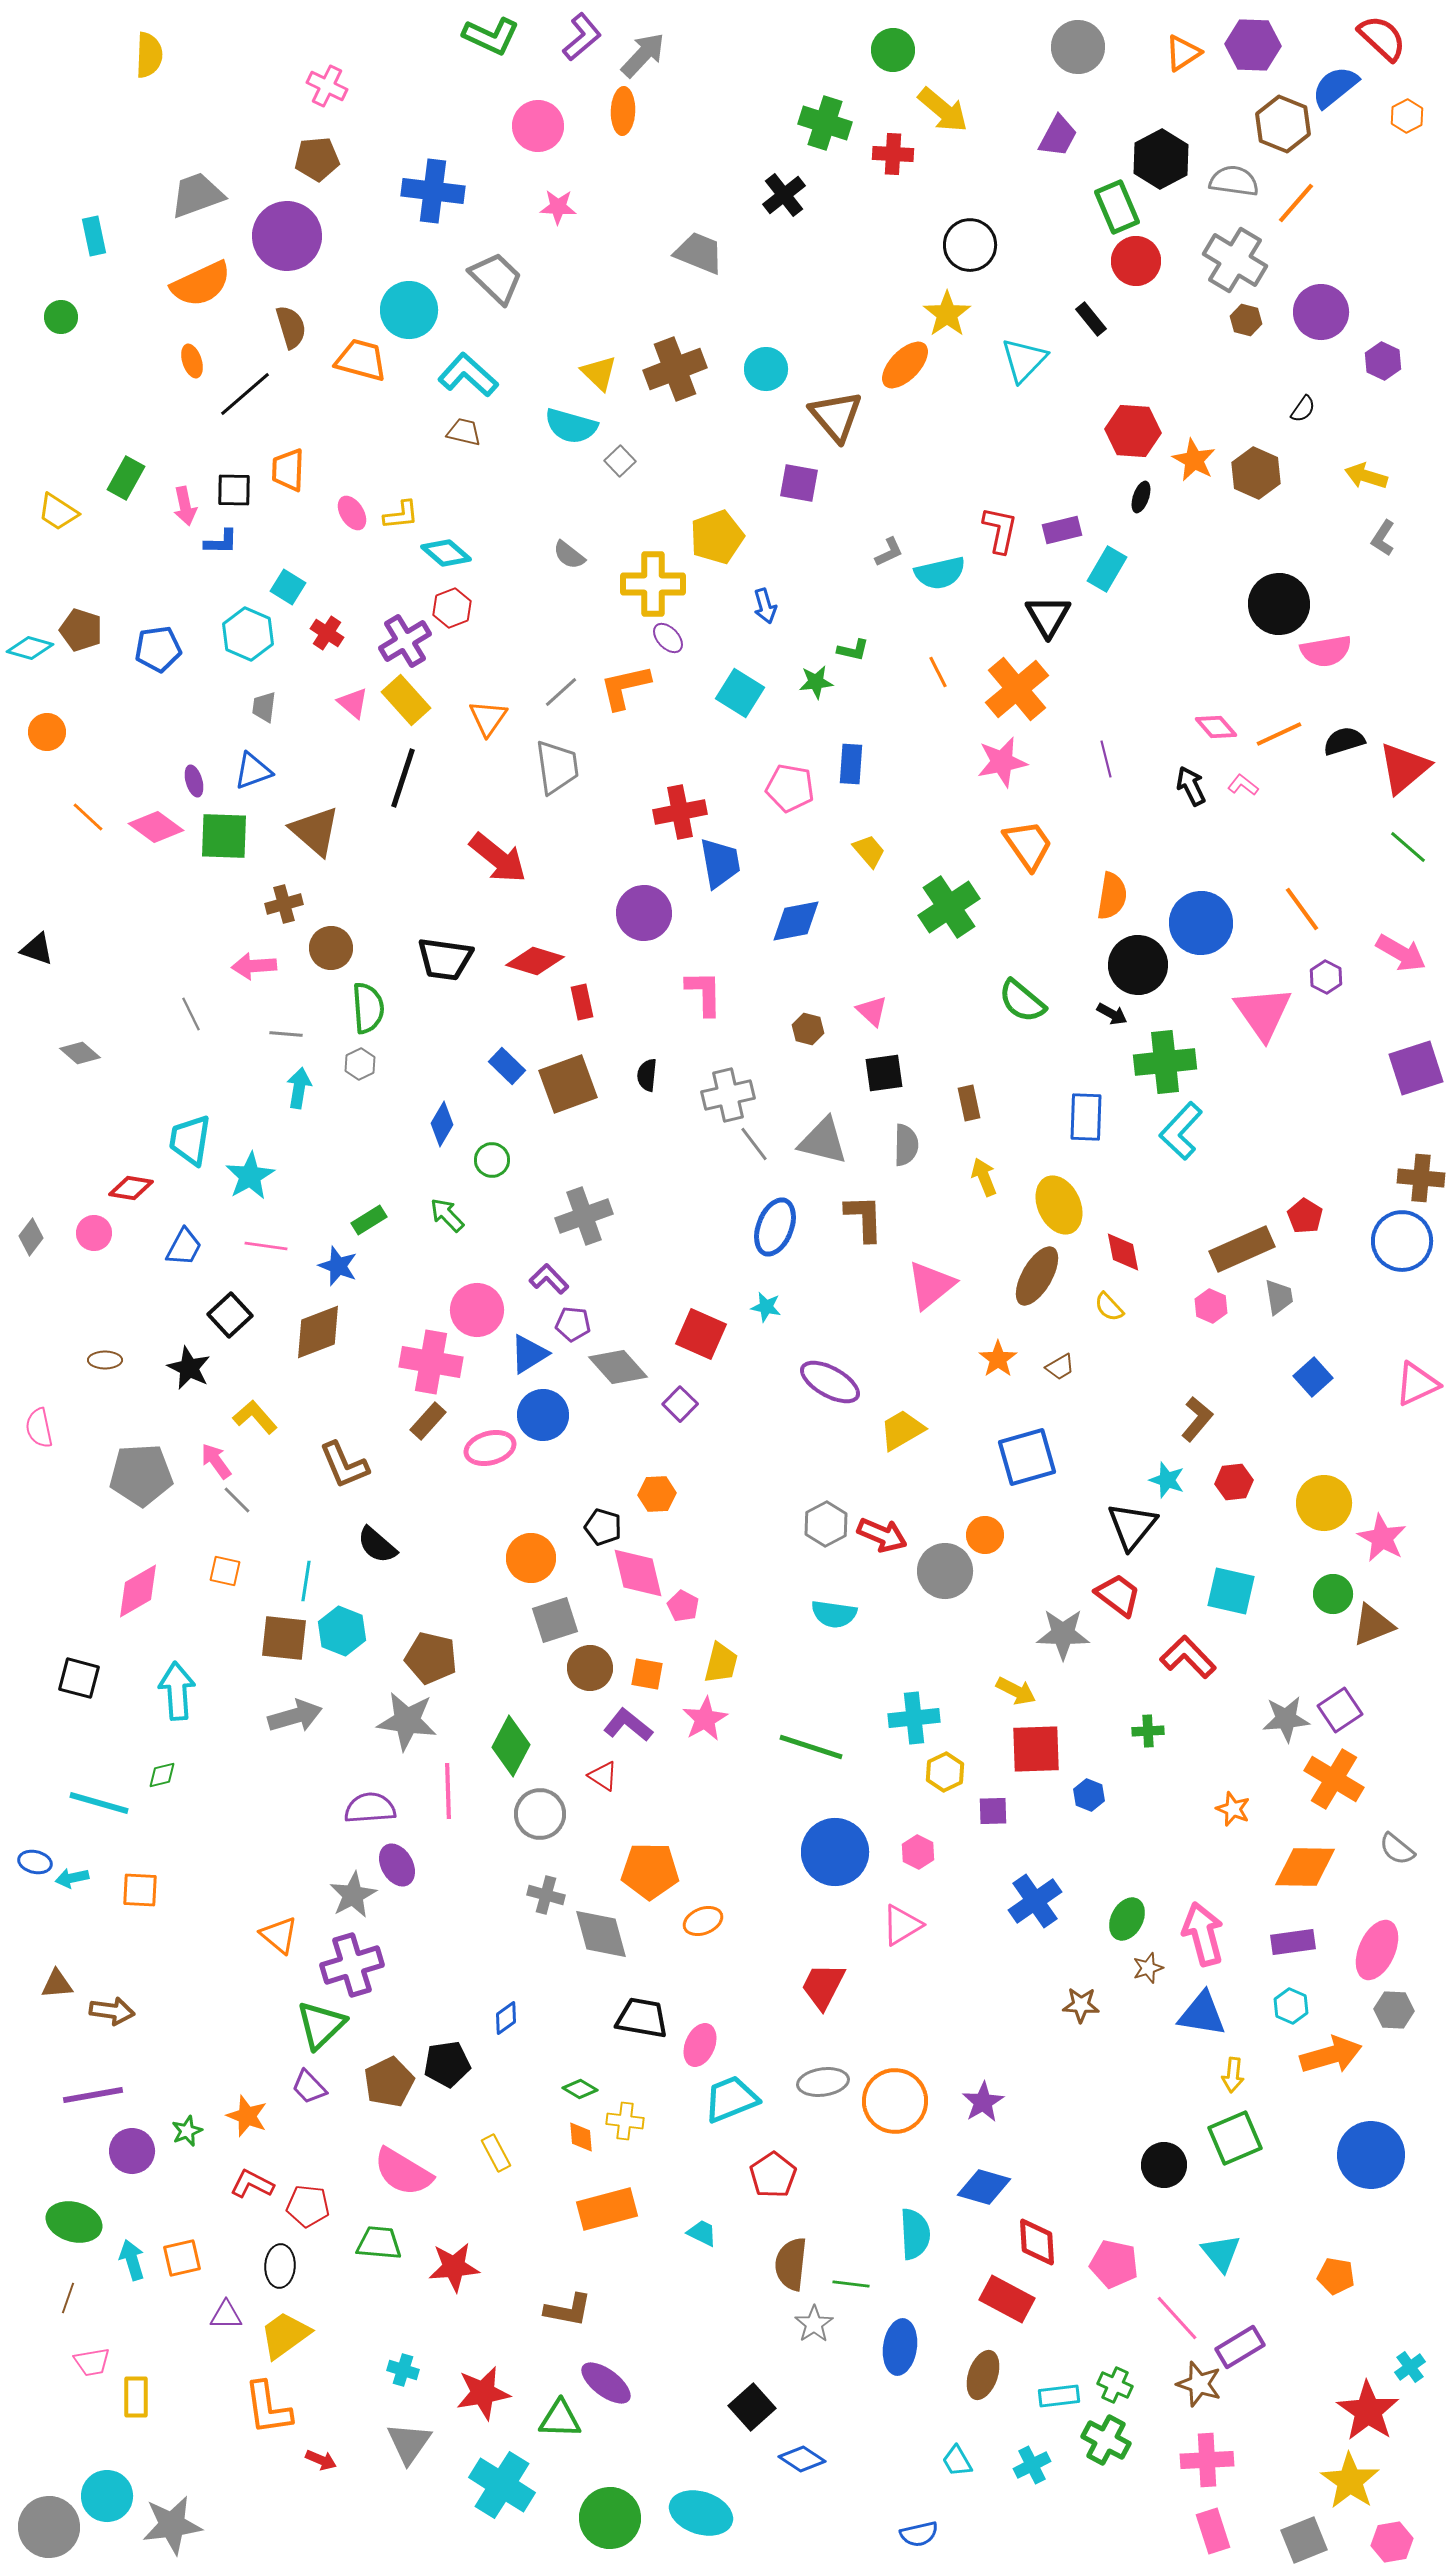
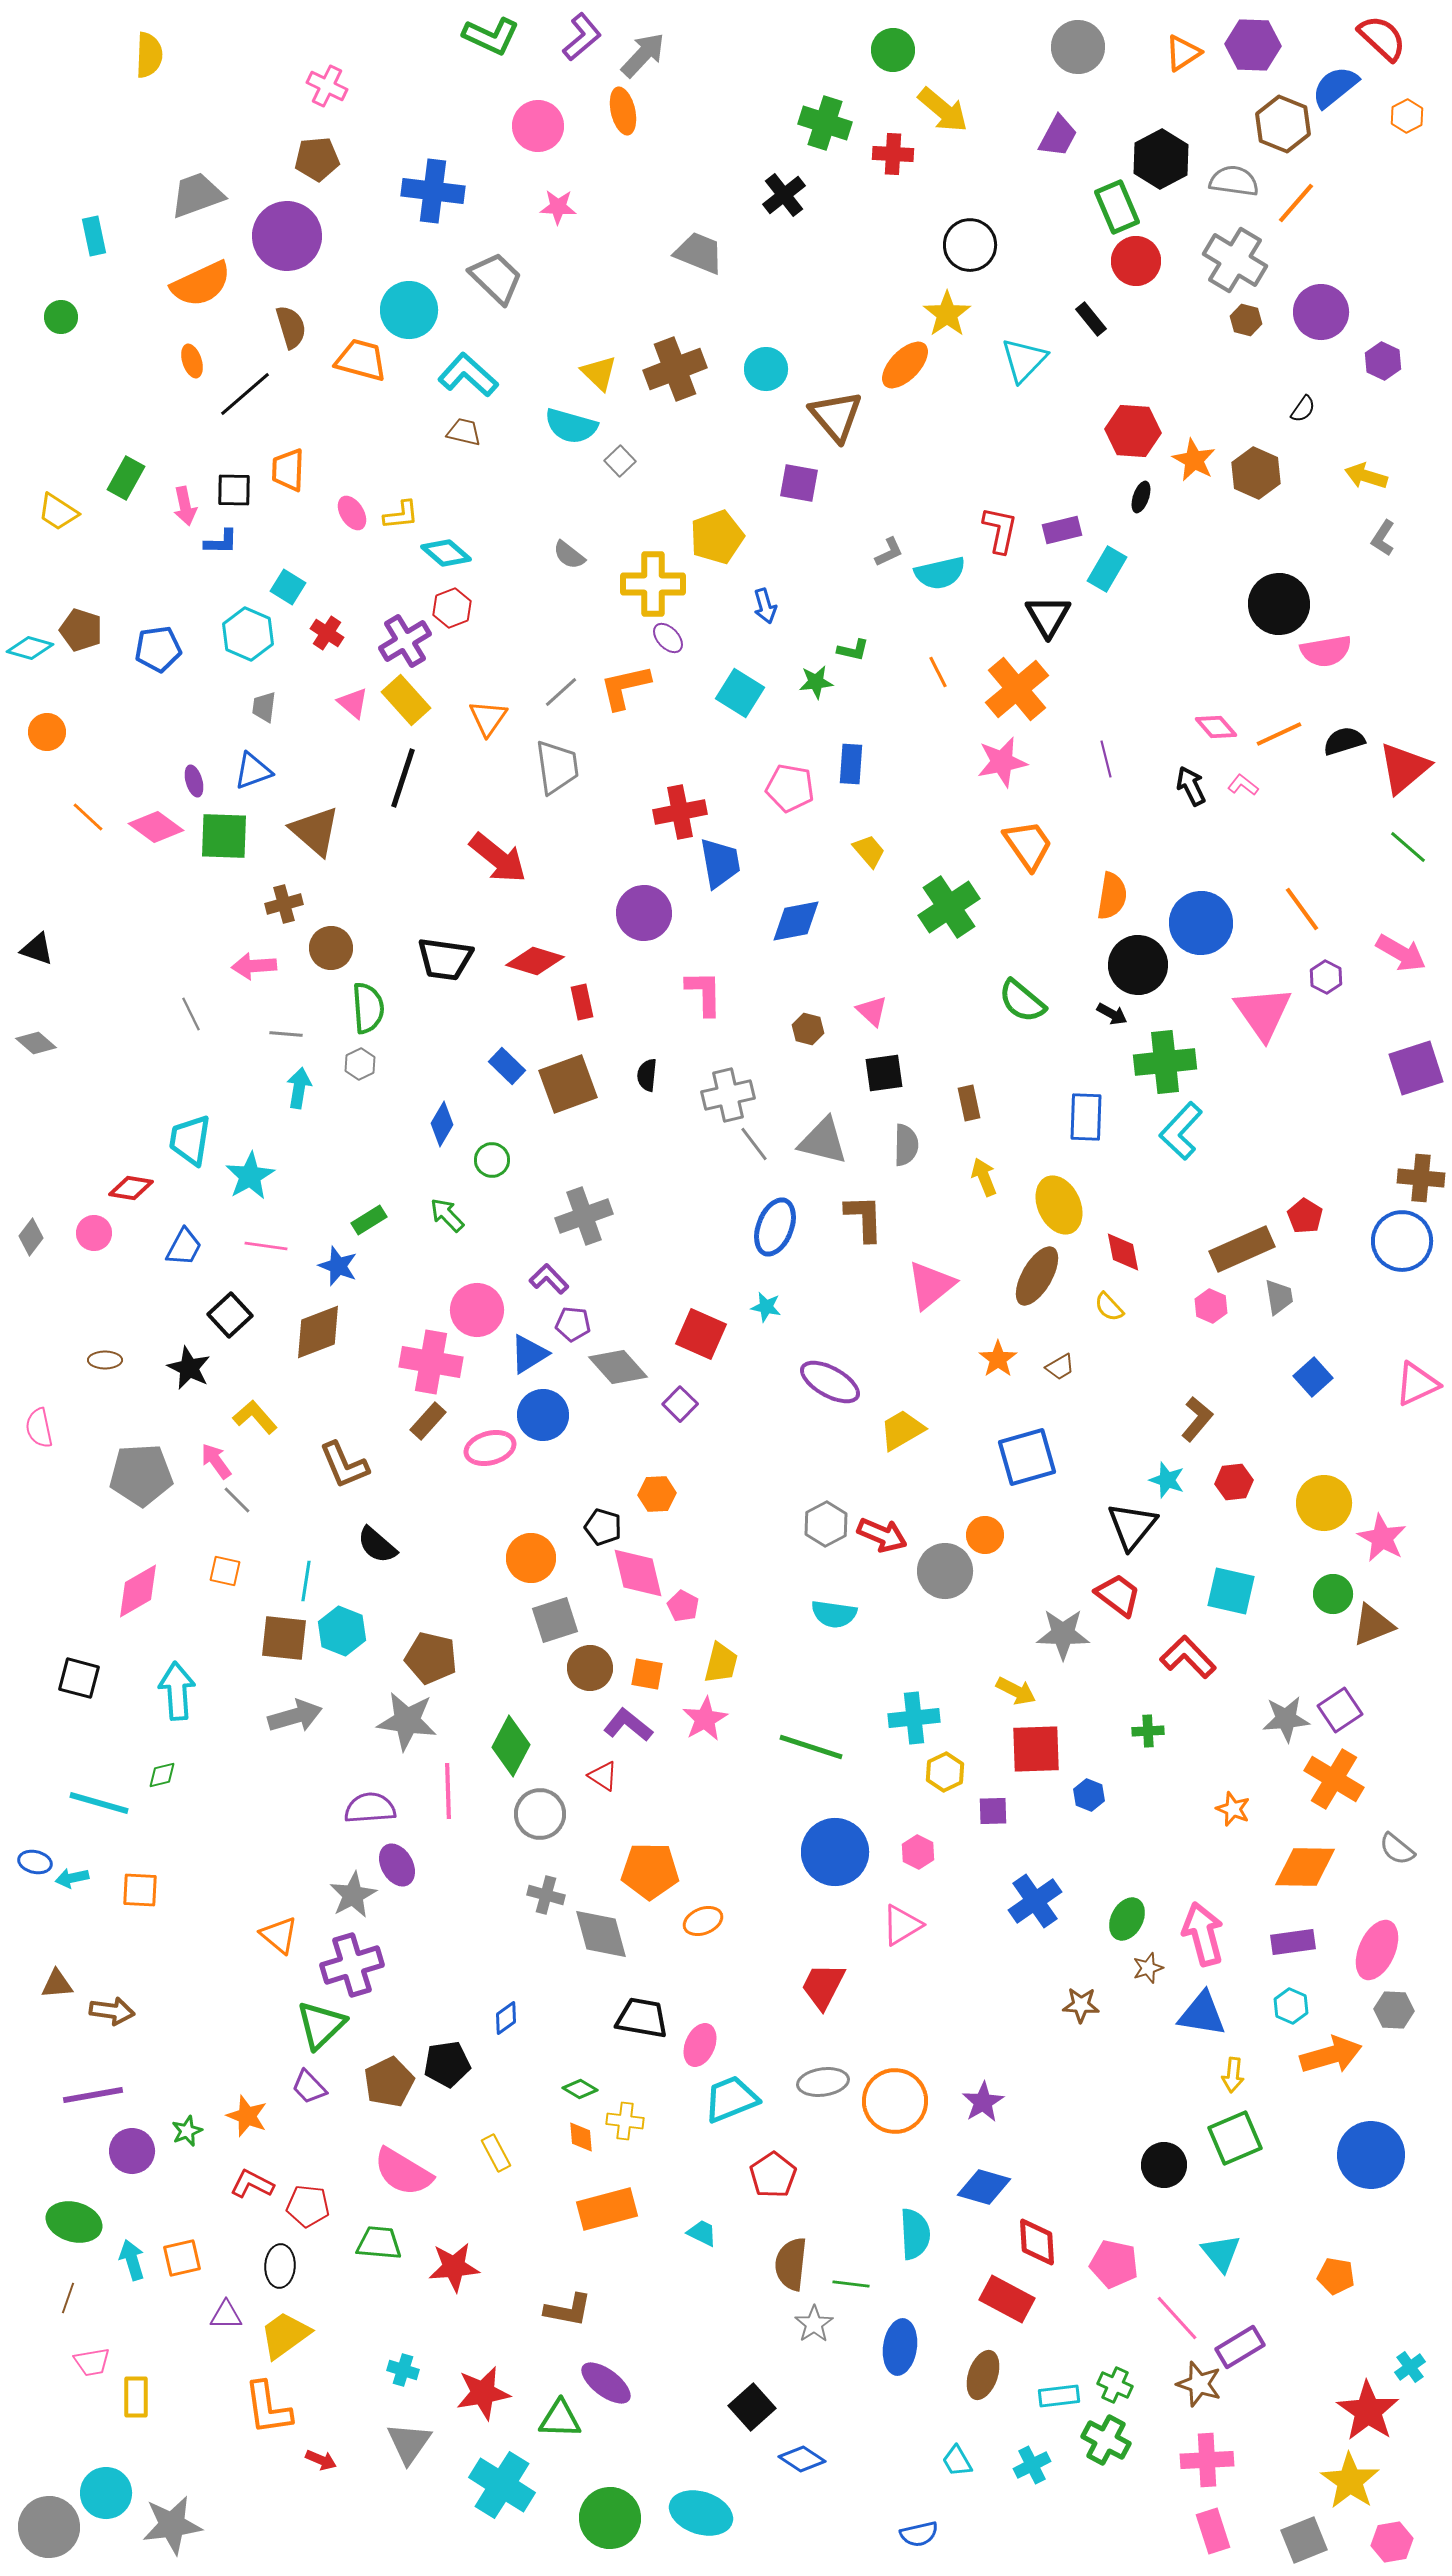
orange ellipse at (623, 111): rotated 15 degrees counterclockwise
gray diamond at (80, 1053): moved 44 px left, 10 px up
cyan circle at (107, 2496): moved 1 px left, 3 px up
